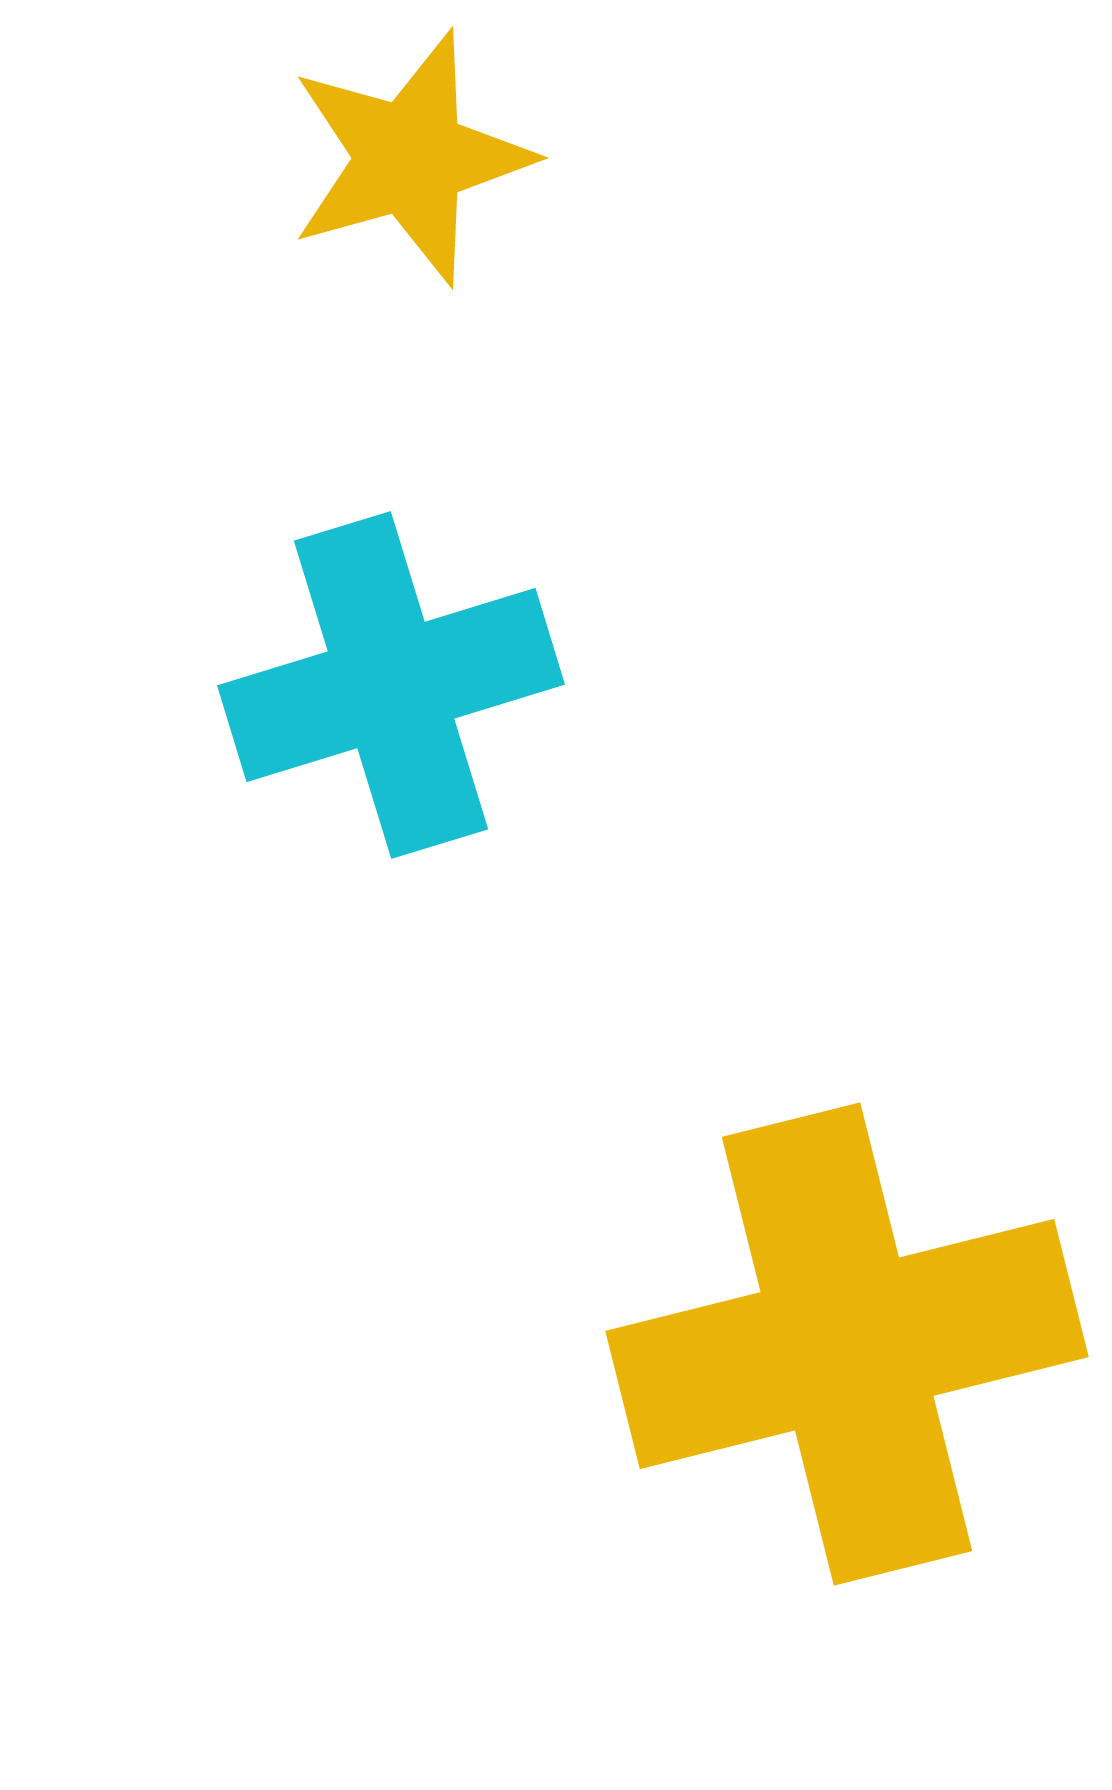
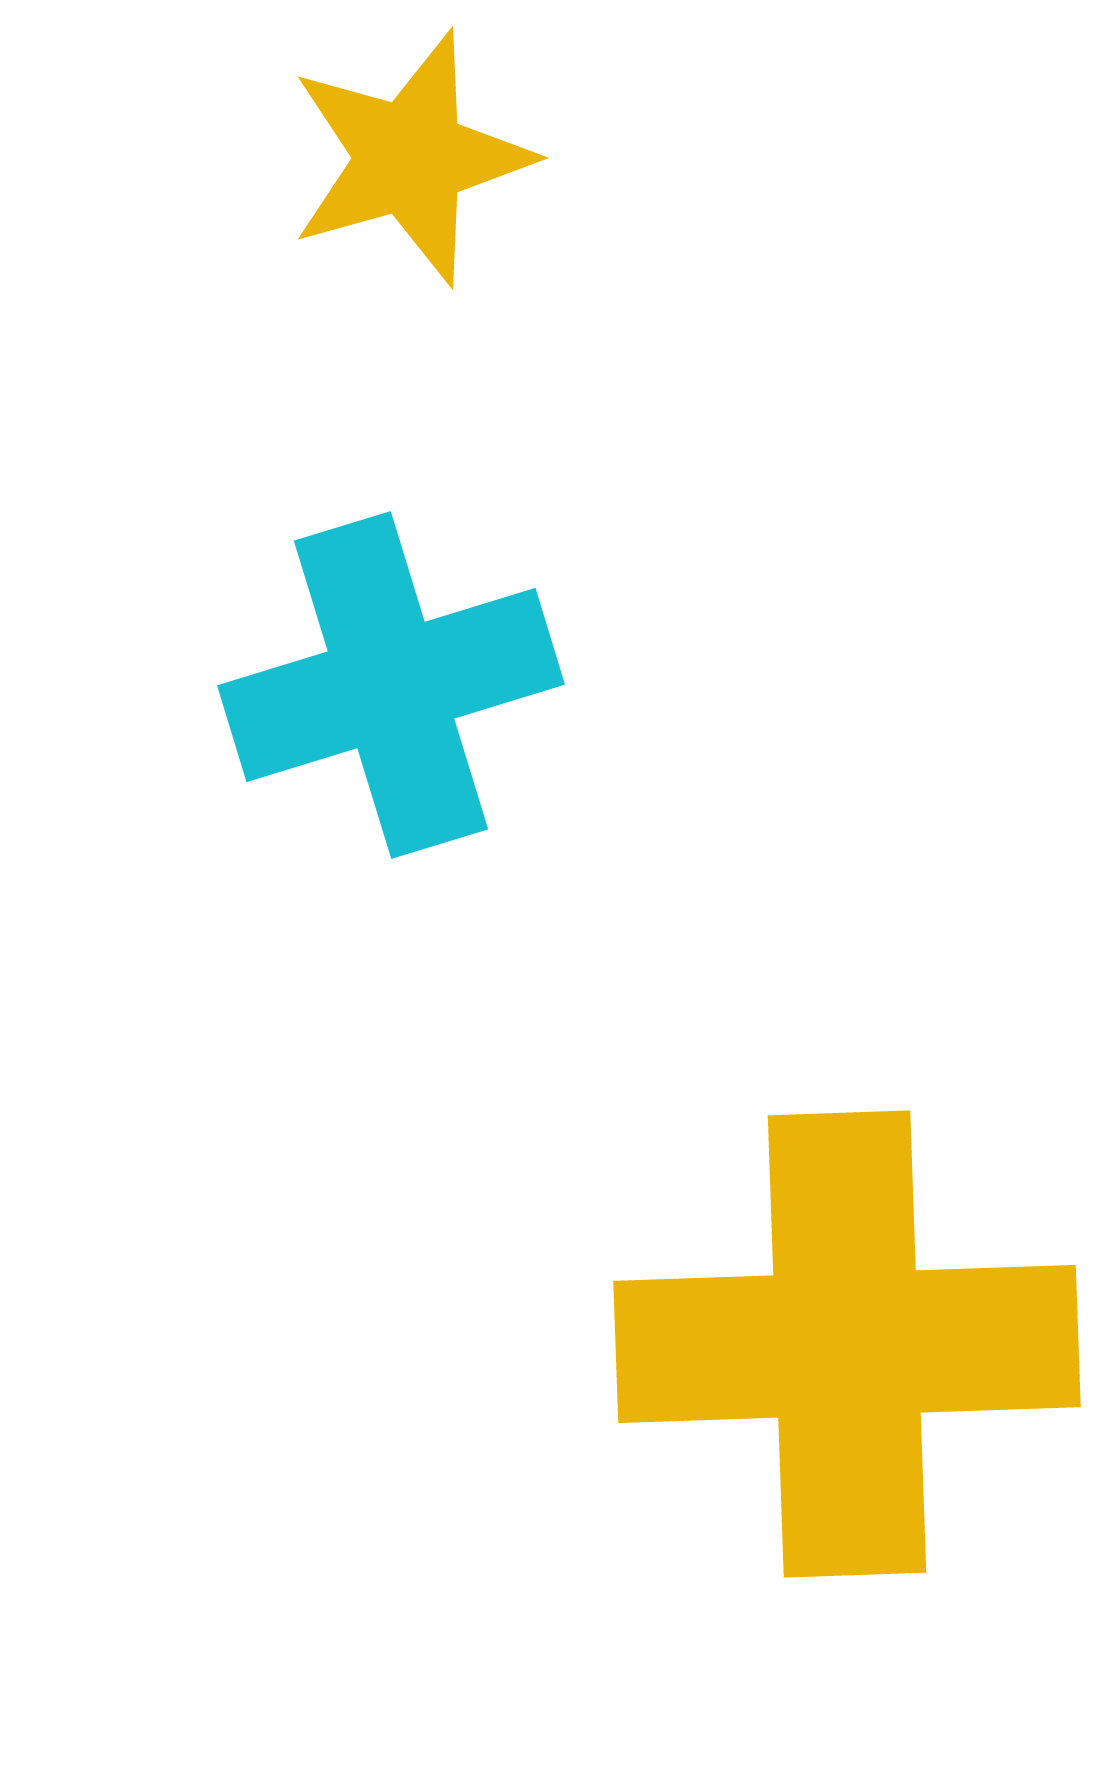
yellow cross: rotated 12 degrees clockwise
